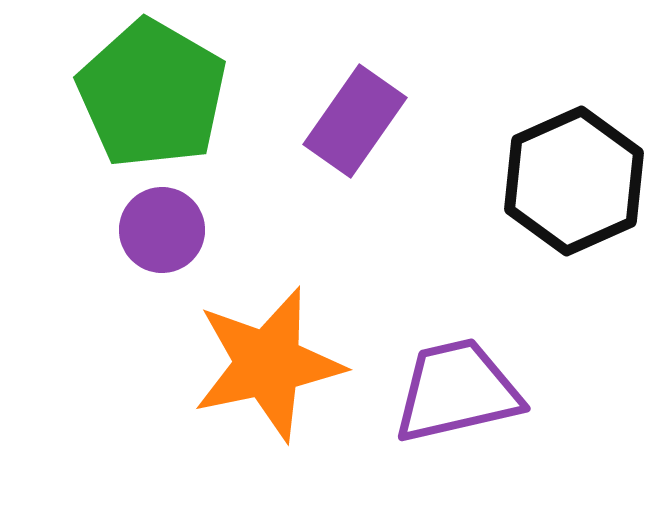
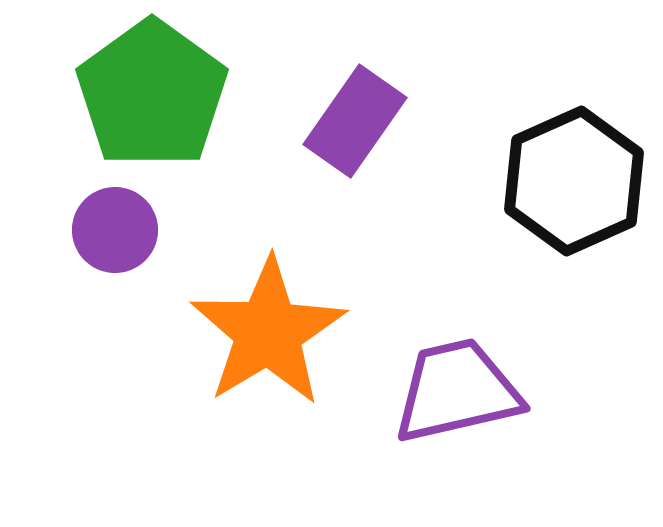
green pentagon: rotated 6 degrees clockwise
purple circle: moved 47 px left
orange star: moved 32 px up; rotated 19 degrees counterclockwise
